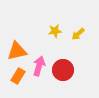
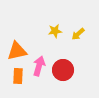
orange rectangle: rotated 28 degrees counterclockwise
